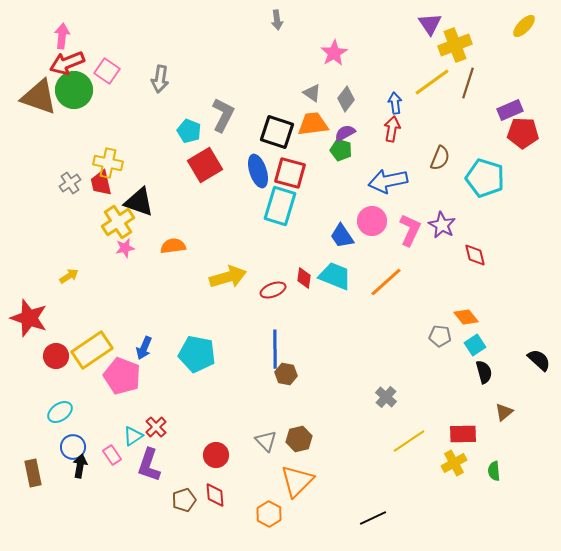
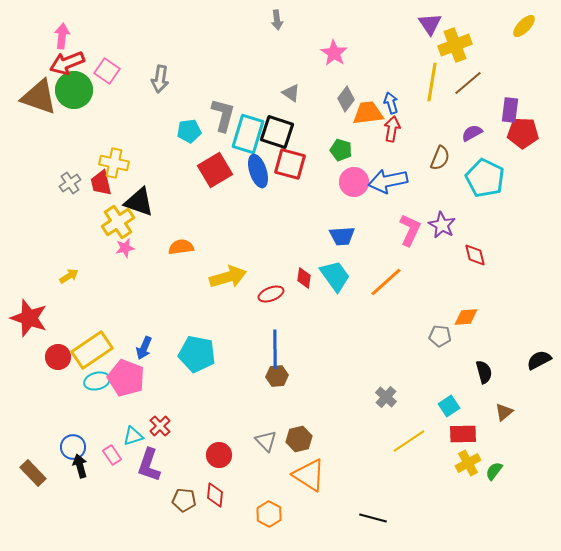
pink star at (334, 53): rotated 8 degrees counterclockwise
yellow line at (432, 82): rotated 45 degrees counterclockwise
brown line at (468, 83): rotated 32 degrees clockwise
gray triangle at (312, 93): moved 21 px left
blue arrow at (395, 103): moved 4 px left; rotated 10 degrees counterclockwise
purple rectangle at (510, 110): rotated 60 degrees counterclockwise
gray L-shape at (223, 115): rotated 12 degrees counterclockwise
orange trapezoid at (313, 124): moved 55 px right, 11 px up
cyan pentagon at (189, 131): rotated 30 degrees counterclockwise
purple semicircle at (345, 133): moved 127 px right
yellow cross at (108, 163): moved 6 px right
red square at (205, 165): moved 10 px right, 5 px down
red square at (290, 173): moved 9 px up
cyan pentagon at (485, 178): rotated 9 degrees clockwise
cyan rectangle at (280, 206): moved 32 px left, 72 px up
pink circle at (372, 221): moved 18 px left, 39 px up
blue trapezoid at (342, 236): rotated 60 degrees counterclockwise
orange semicircle at (173, 246): moved 8 px right, 1 px down
cyan trapezoid at (335, 276): rotated 32 degrees clockwise
red ellipse at (273, 290): moved 2 px left, 4 px down
orange diamond at (466, 317): rotated 55 degrees counterclockwise
cyan square at (475, 345): moved 26 px left, 61 px down
red circle at (56, 356): moved 2 px right, 1 px down
black semicircle at (539, 360): rotated 70 degrees counterclockwise
brown hexagon at (286, 374): moved 9 px left, 2 px down; rotated 15 degrees counterclockwise
pink pentagon at (122, 376): moved 4 px right, 2 px down
cyan ellipse at (60, 412): moved 37 px right, 31 px up; rotated 20 degrees clockwise
red cross at (156, 427): moved 4 px right, 1 px up
cyan triangle at (133, 436): rotated 15 degrees clockwise
red circle at (216, 455): moved 3 px right
yellow cross at (454, 463): moved 14 px right
black arrow at (80, 466): rotated 25 degrees counterclockwise
green semicircle at (494, 471): rotated 42 degrees clockwise
brown rectangle at (33, 473): rotated 32 degrees counterclockwise
orange triangle at (297, 481): moved 12 px right, 6 px up; rotated 42 degrees counterclockwise
red diamond at (215, 495): rotated 10 degrees clockwise
brown pentagon at (184, 500): rotated 25 degrees clockwise
black line at (373, 518): rotated 40 degrees clockwise
